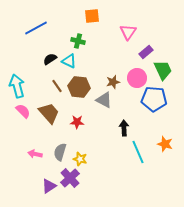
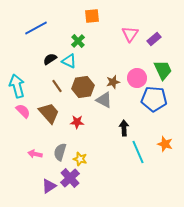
pink triangle: moved 2 px right, 2 px down
green cross: rotated 32 degrees clockwise
purple rectangle: moved 8 px right, 13 px up
brown hexagon: moved 4 px right; rotated 15 degrees counterclockwise
